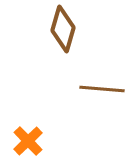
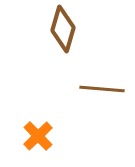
orange cross: moved 10 px right, 5 px up
